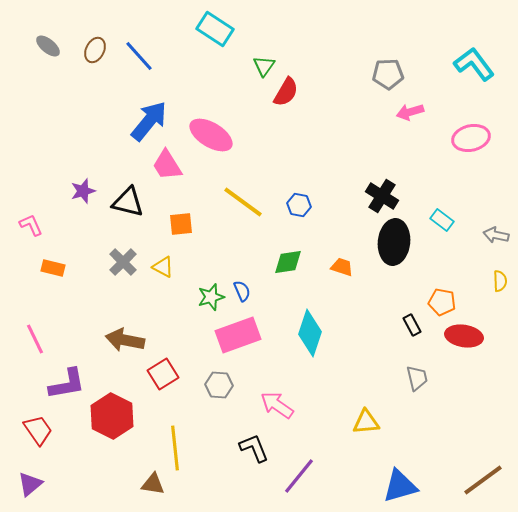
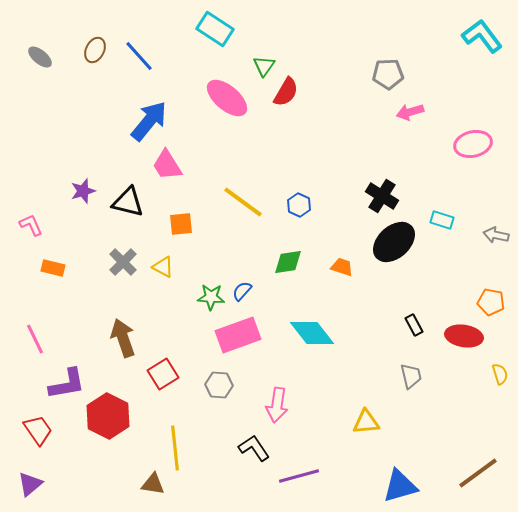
gray ellipse at (48, 46): moved 8 px left, 11 px down
cyan L-shape at (474, 64): moved 8 px right, 28 px up
pink ellipse at (211, 135): moved 16 px right, 37 px up; rotated 9 degrees clockwise
pink ellipse at (471, 138): moved 2 px right, 6 px down
blue hexagon at (299, 205): rotated 15 degrees clockwise
cyan rectangle at (442, 220): rotated 20 degrees counterclockwise
black ellipse at (394, 242): rotated 42 degrees clockwise
yellow semicircle at (500, 281): moved 93 px down; rotated 15 degrees counterclockwise
blue semicircle at (242, 291): rotated 115 degrees counterclockwise
green star at (211, 297): rotated 20 degrees clockwise
orange pentagon at (442, 302): moved 49 px right
black rectangle at (412, 325): moved 2 px right
cyan diamond at (310, 333): moved 2 px right; rotated 57 degrees counterclockwise
brown arrow at (125, 340): moved 2 px left, 2 px up; rotated 60 degrees clockwise
gray trapezoid at (417, 378): moved 6 px left, 2 px up
pink arrow at (277, 405): rotated 116 degrees counterclockwise
red hexagon at (112, 416): moved 4 px left
black L-shape at (254, 448): rotated 12 degrees counterclockwise
purple line at (299, 476): rotated 36 degrees clockwise
brown line at (483, 480): moved 5 px left, 7 px up
